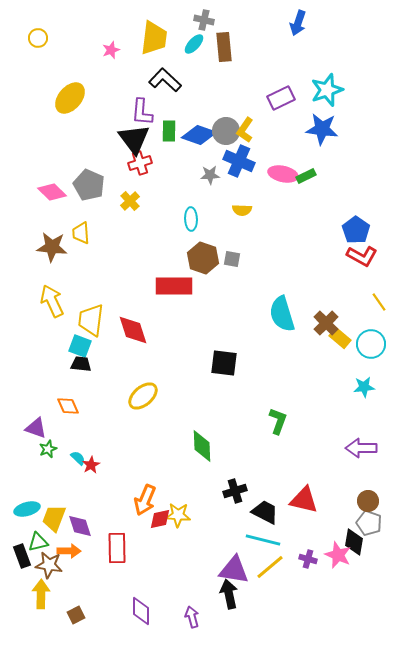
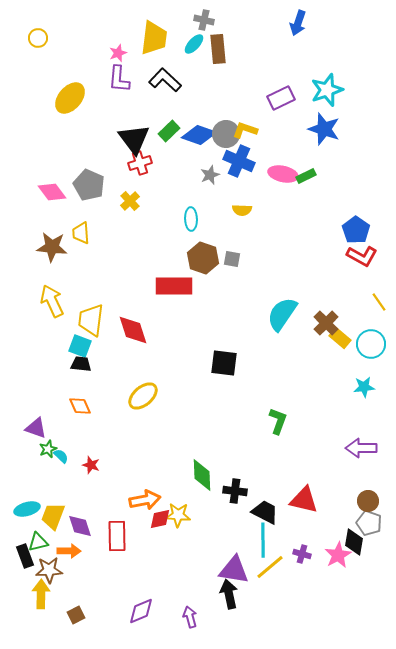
brown rectangle at (224, 47): moved 6 px left, 2 px down
pink star at (111, 50): moved 7 px right, 3 px down
purple L-shape at (142, 112): moved 23 px left, 33 px up
blue star at (322, 129): moved 2 px right; rotated 12 degrees clockwise
yellow L-shape at (245, 130): rotated 75 degrees clockwise
green rectangle at (169, 131): rotated 45 degrees clockwise
gray circle at (226, 131): moved 3 px down
gray star at (210, 175): rotated 18 degrees counterclockwise
pink diamond at (52, 192): rotated 8 degrees clockwise
cyan semicircle at (282, 314): rotated 51 degrees clockwise
orange diamond at (68, 406): moved 12 px right
green diamond at (202, 446): moved 29 px down
cyan semicircle at (78, 458): moved 17 px left, 2 px up
red star at (91, 465): rotated 24 degrees counterclockwise
black cross at (235, 491): rotated 25 degrees clockwise
orange arrow at (145, 500): rotated 124 degrees counterclockwise
yellow trapezoid at (54, 518): moved 1 px left, 2 px up
cyan line at (263, 540): rotated 76 degrees clockwise
red rectangle at (117, 548): moved 12 px up
pink star at (338, 555): rotated 20 degrees clockwise
black rectangle at (22, 556): moved 3 px right
purple cross at (308, 559): moved 6 px left, 5 px up
brown star at (49, 565): moved 5 px down; rotated 12 degrees counterclockwise
purple diamond at (141, 611): rotated 68 degrees clockwise
purple arrow at (192, 617): moved 2 px left
